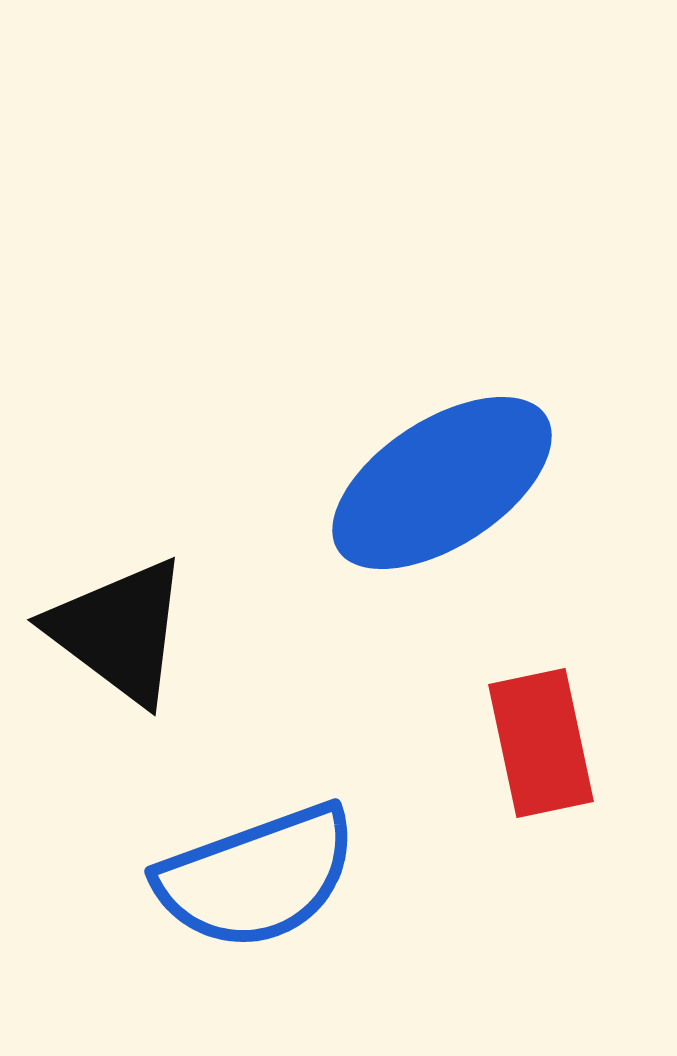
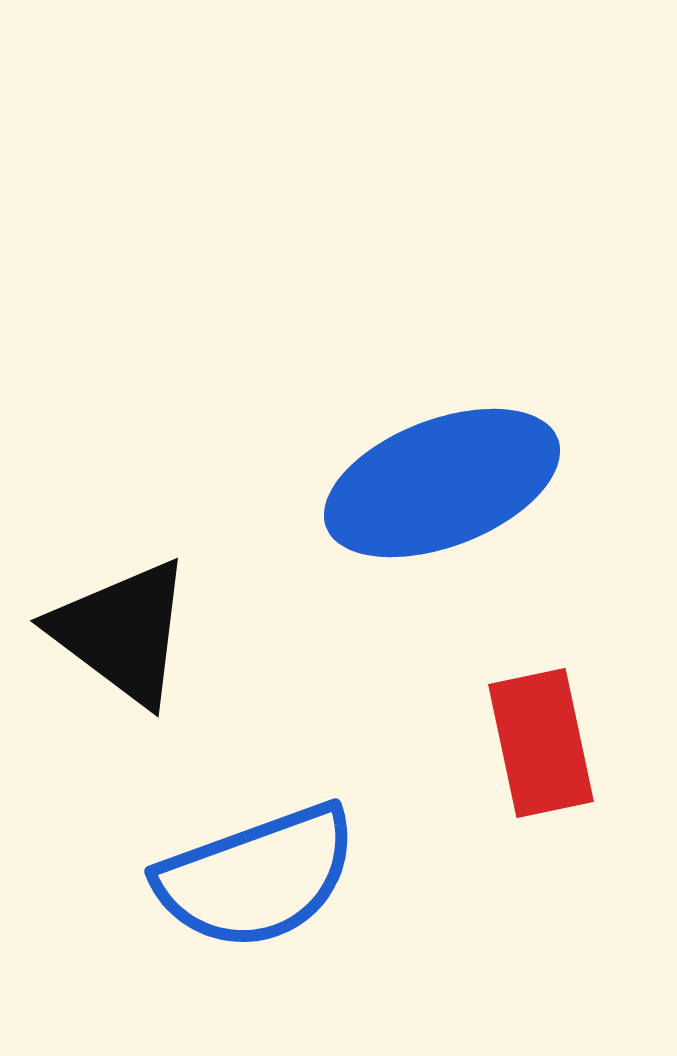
blue ellipse: rotated 12 degrees clockwise
black triangle: moved 3 px right, 1 px down
